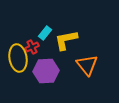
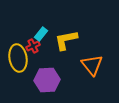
cyan rectangle: moved 4 px left, 1 px down
red cross: moved 1 px right, 1 px up
orange triangle: moved 5 px right
purple hexagon: moved 1 px right, 9 px down
